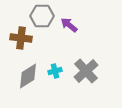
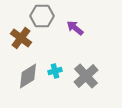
purple arrow: moved 6 px right, 3 px down
brown cross: rotated 30 degrees clockwise
gray cross: moved 5 px down
